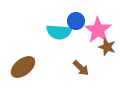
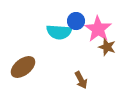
pink star: moved 1 px up
brown arrow: moved 12 px down; rotated 18 degrees clockwise
